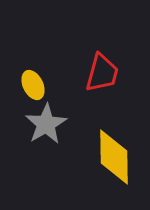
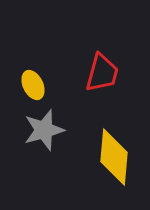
gray star: moved 2 px left, 6 px down; rotated 15 degrees clockwise
yellow diamond: rotated 6 degrees clockwise
